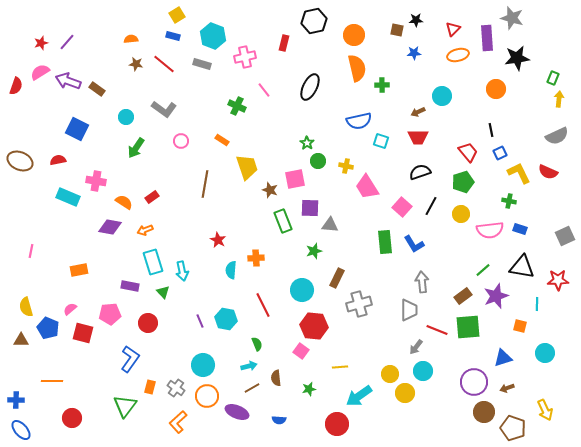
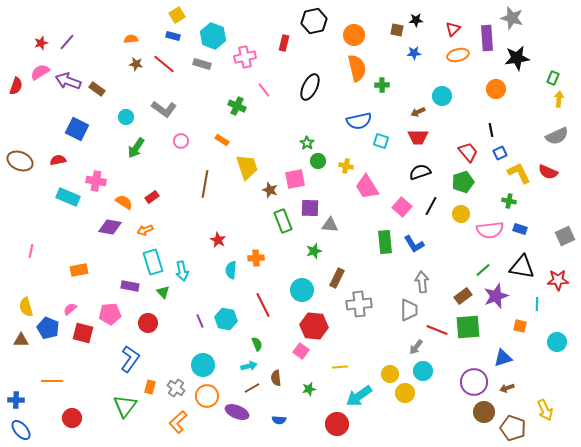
gray cross at (359, 304): rotated 10 degrees clockwise
cyan circle at (545, 353): moved 12 px right, 11 px up
